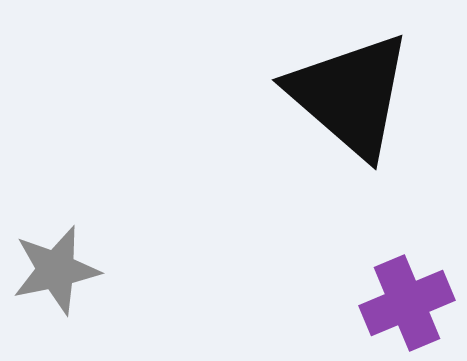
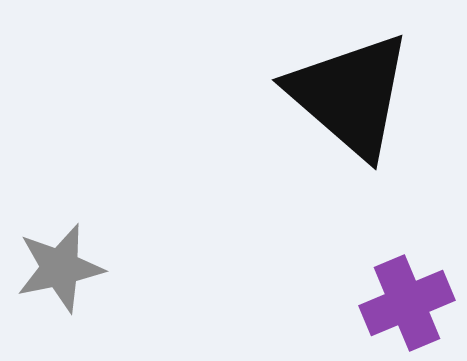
gray star: moved 4 px right, 2 px up
